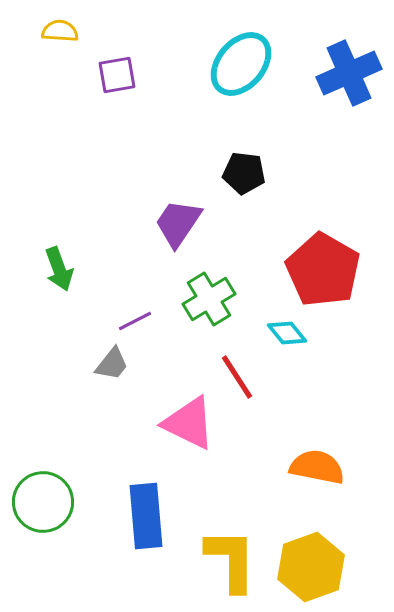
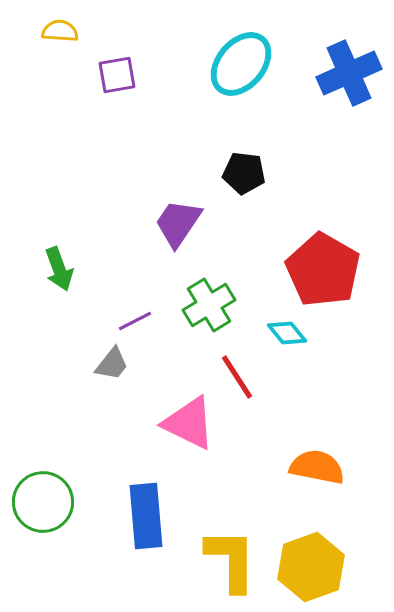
green cross: moved 6 px down
